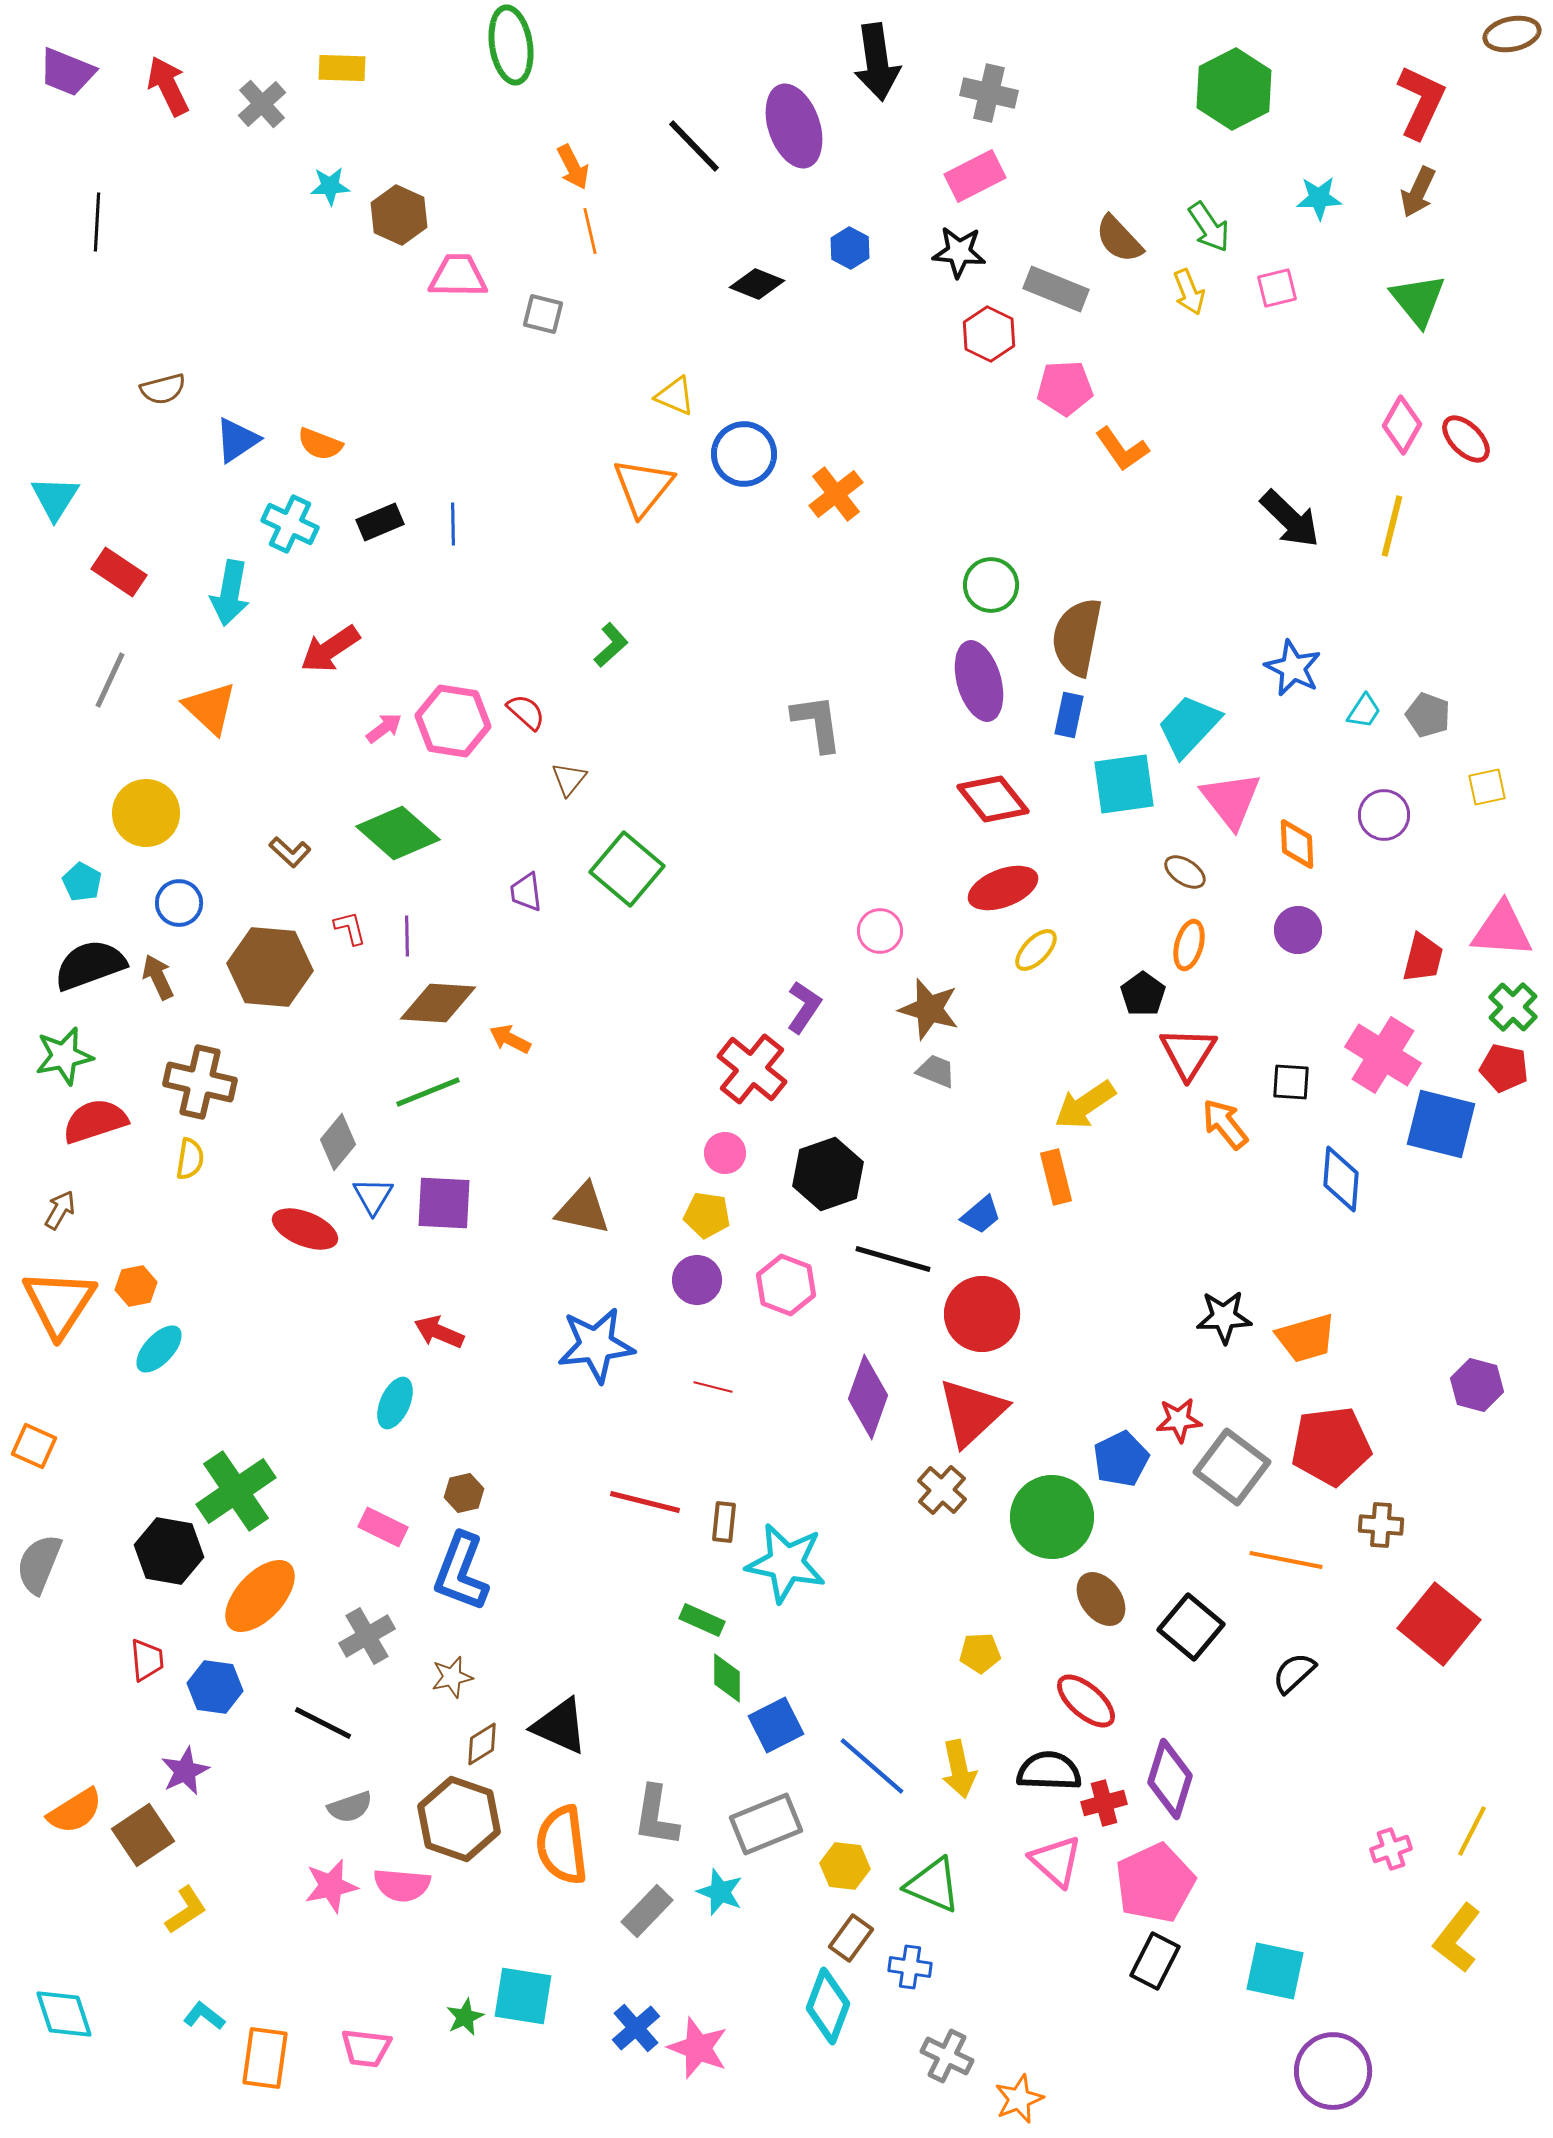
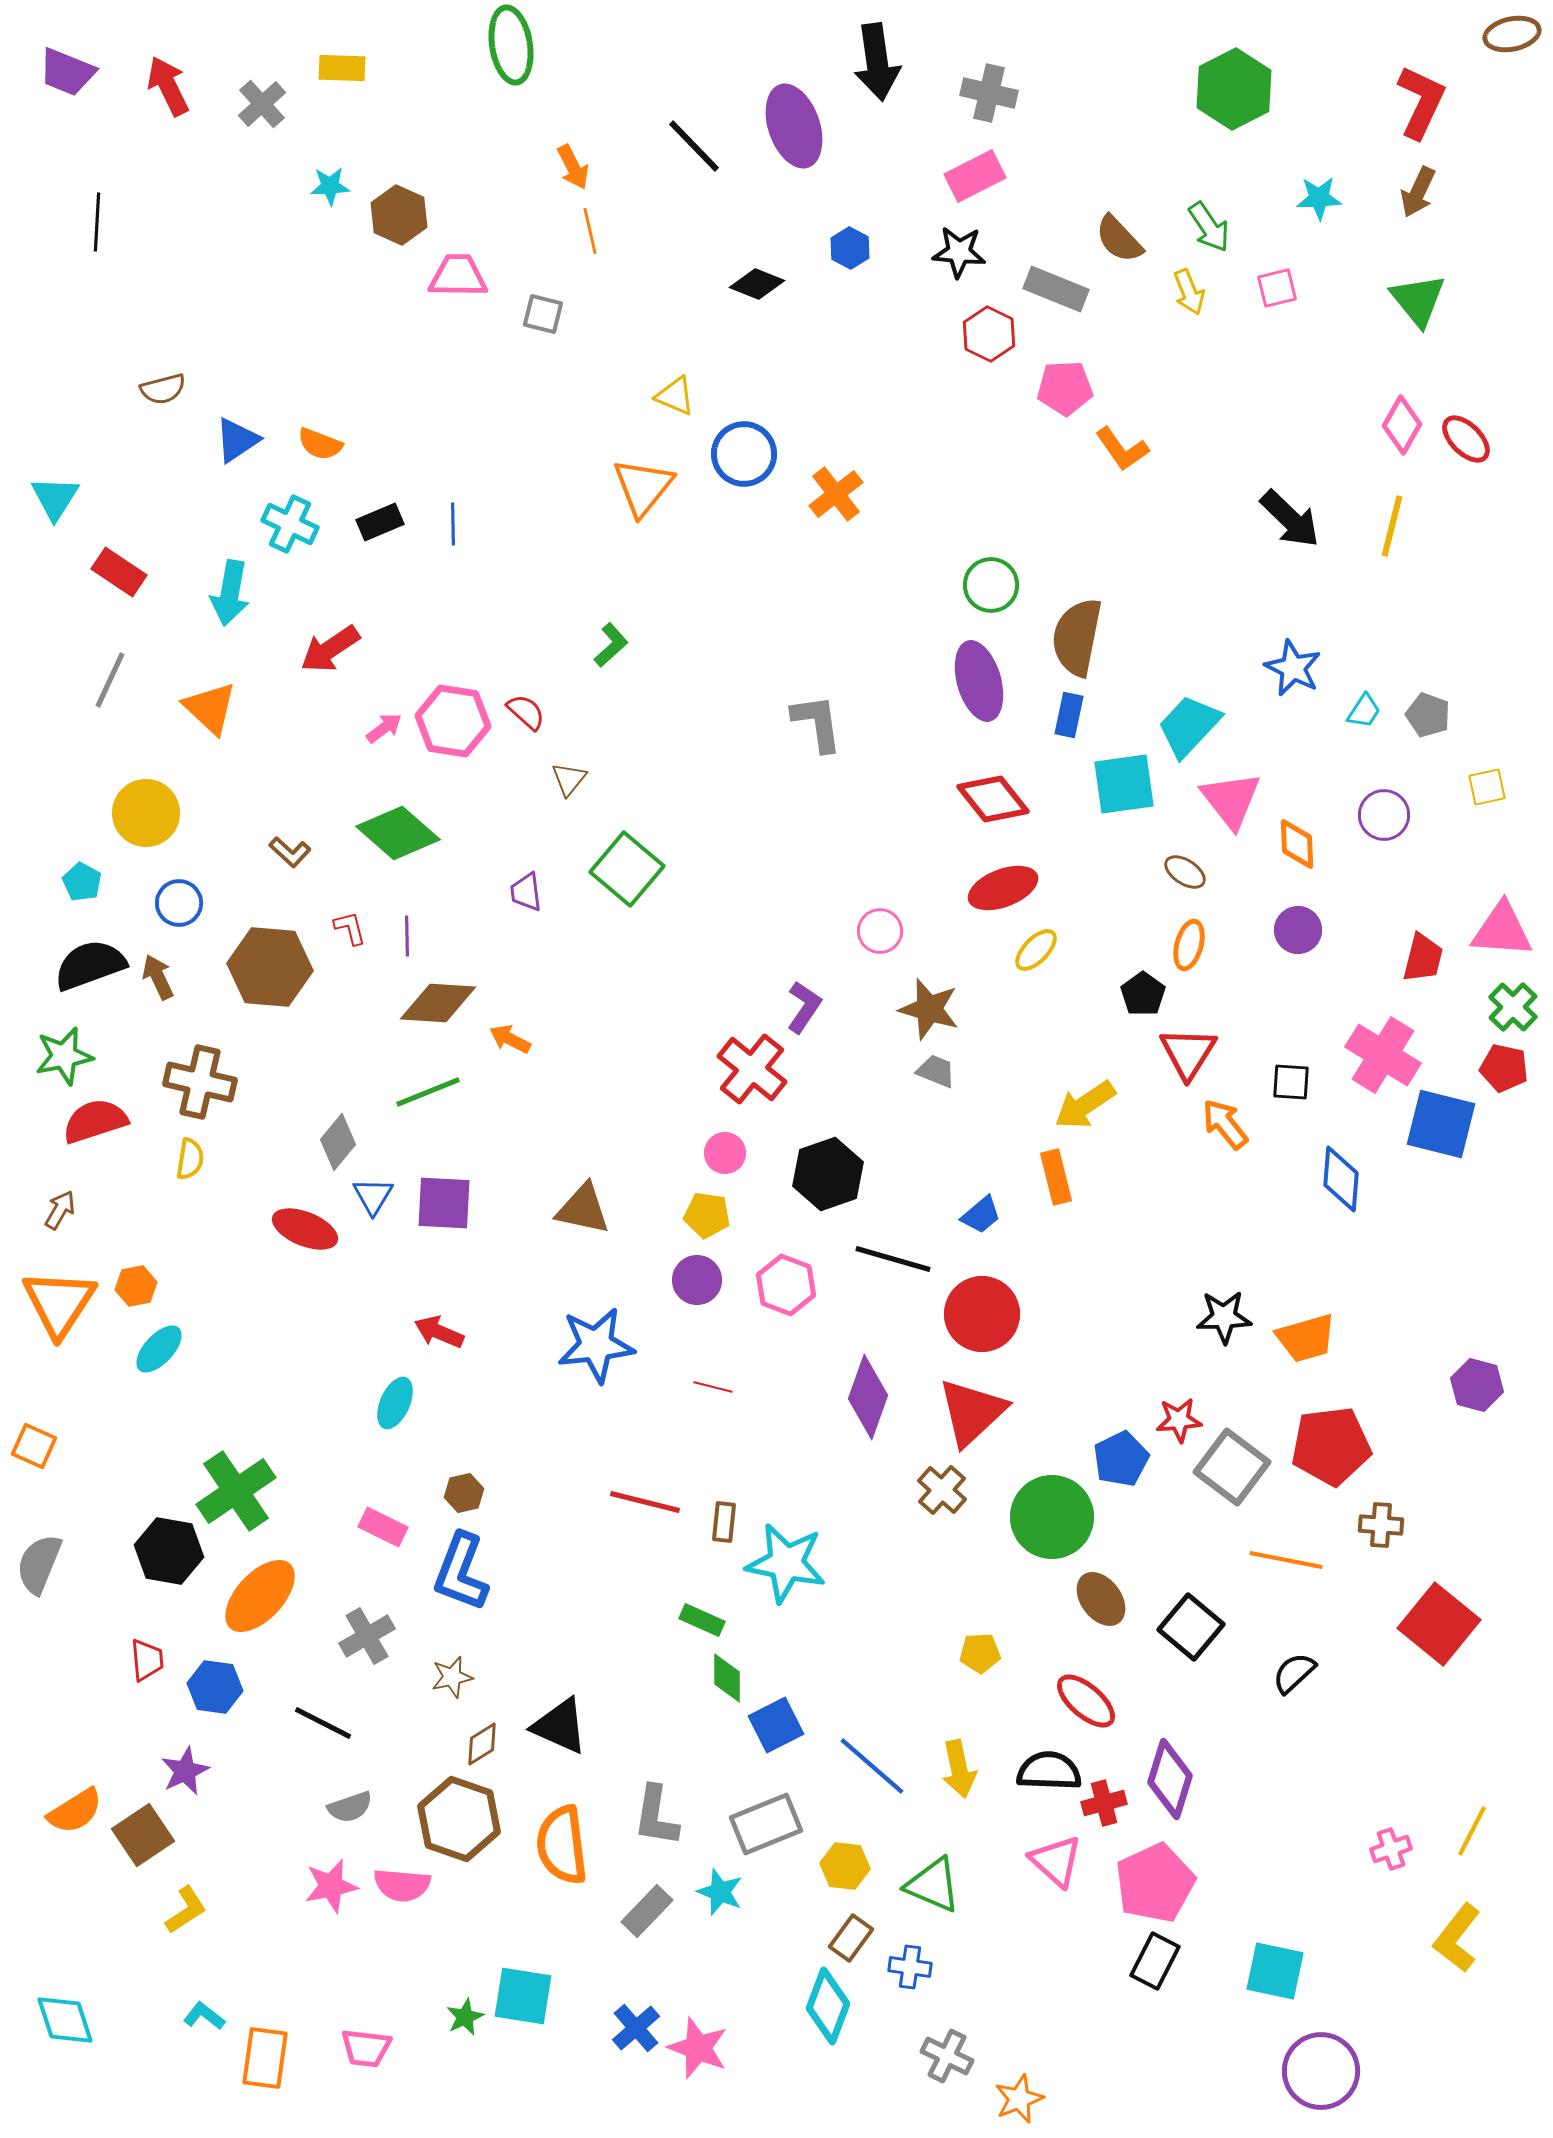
cyan diamond at (64, 2014): moved 1 px right, 6 px down
purple circle at (1333, 2071): moved 12 px left
